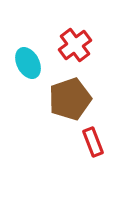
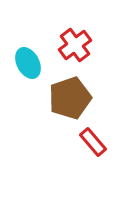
brown pentagon: moved 1 px up
red rectangle: rotated 20 degrees counterclockwise
